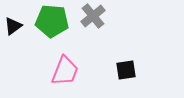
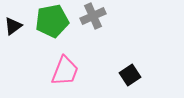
gray cross: rotated 15 degrees clockwise
green pentagon: rotated 16 degrees counterclockwise
black square: moved 4 px right, 5 px down; rotated 25 degrees counterclockwise
